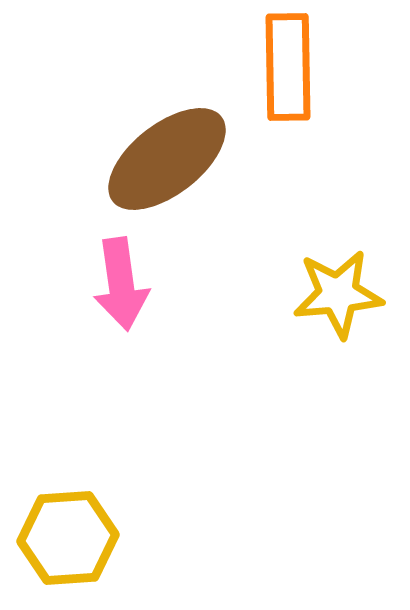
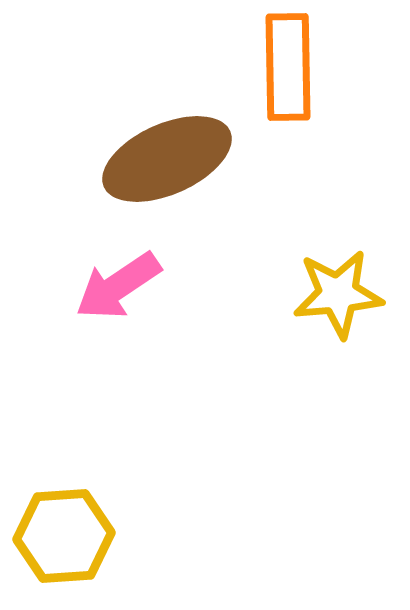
brown ellipse: rotated 14 degrees clockwise
pink arrow: moved 3 px left, 2 px down; rotated 64 degrees clockwise
yellow hexagon: moved 4 px left, 2 px up
